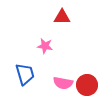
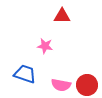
red triangle: moved 1 px up
blue trapezoid: rotated 55 degrees counterclockwise
pink semicircle: moved 2 px left, 2 px down
